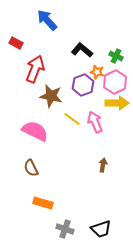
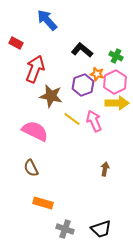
orange star: moved 2 px down
pink arrow: moved 1 px left, 1 px up
brown arrow: moved 2 px right, 4 px down
